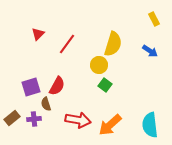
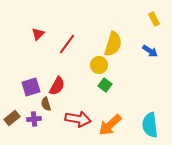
red arrow: moved 1 px up
